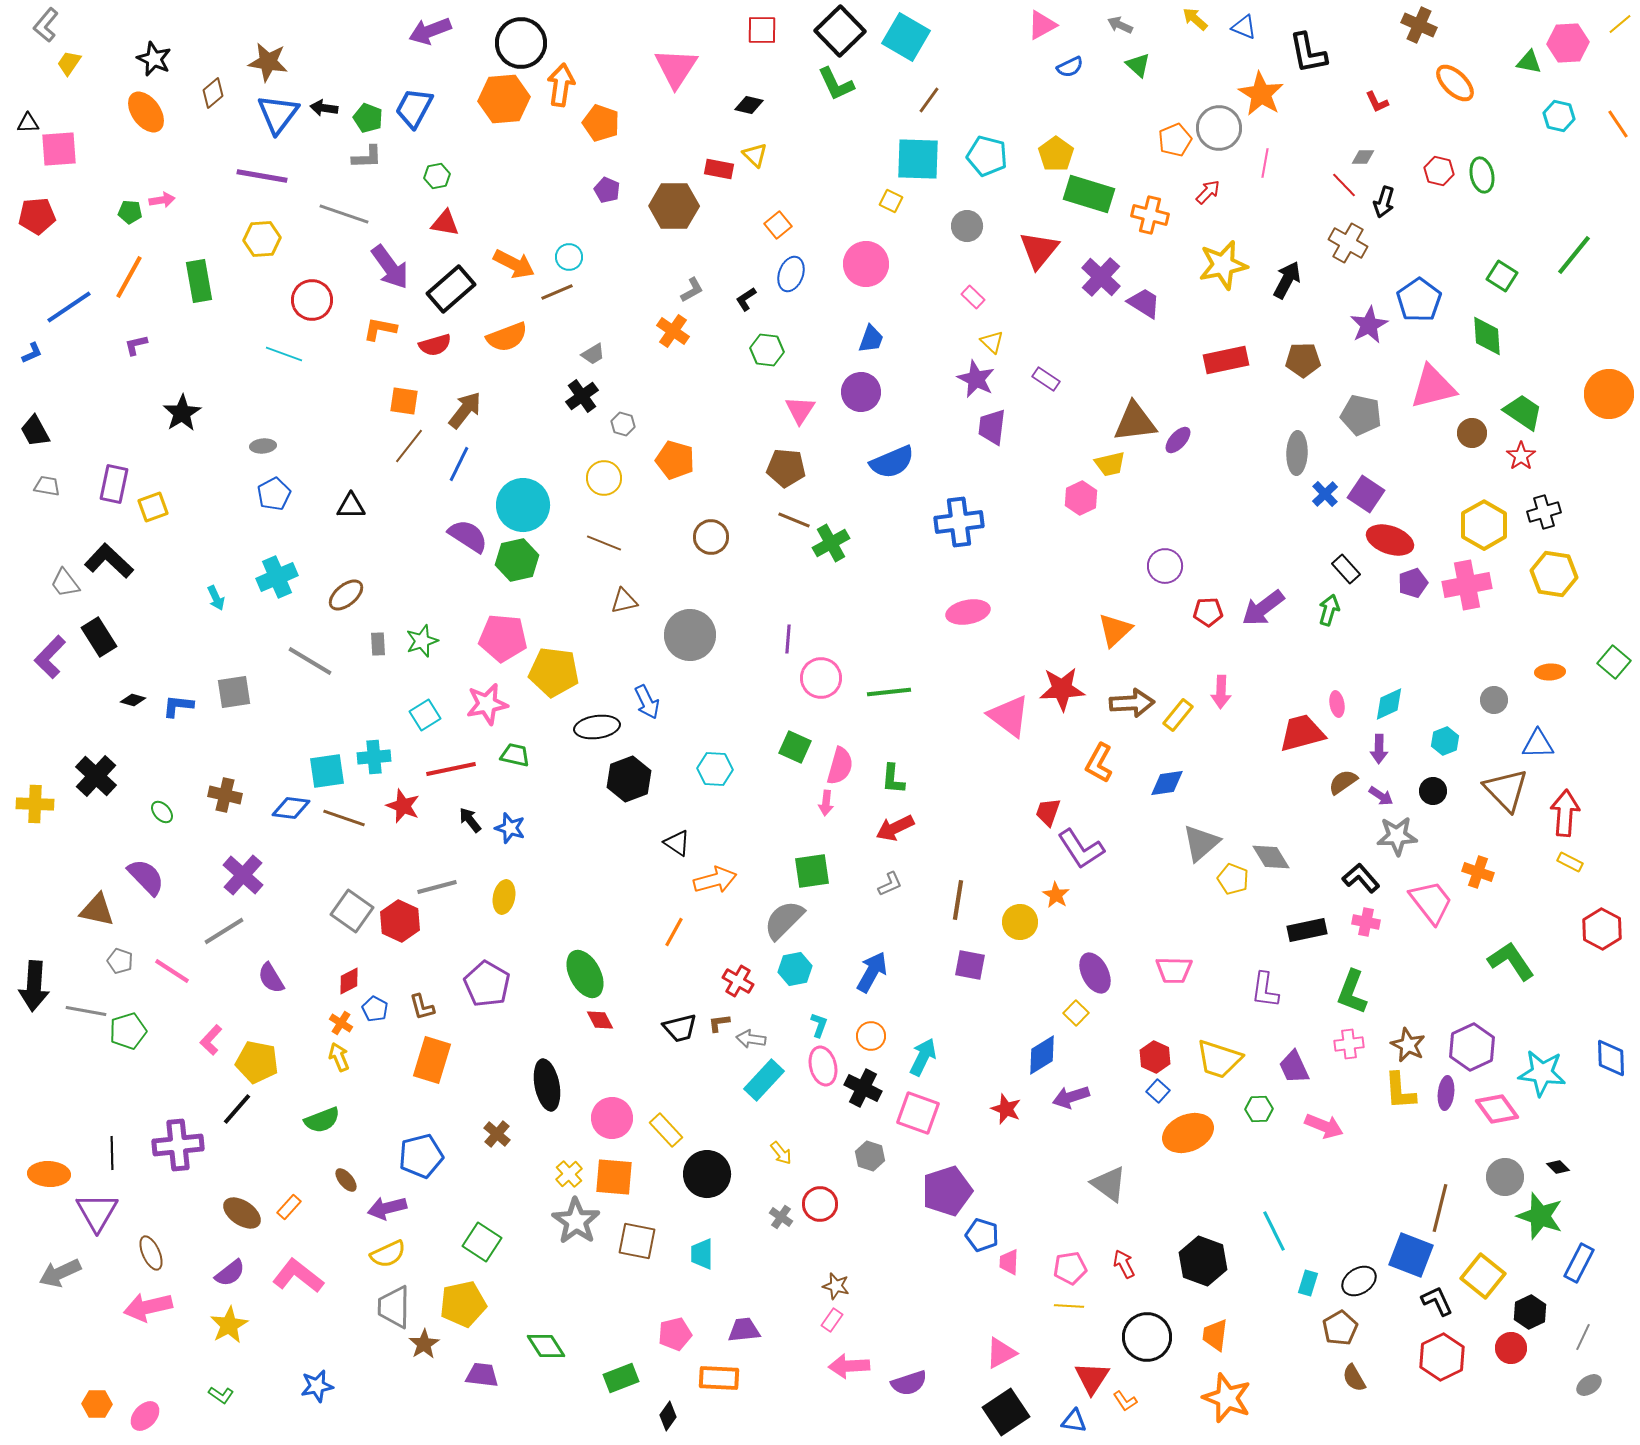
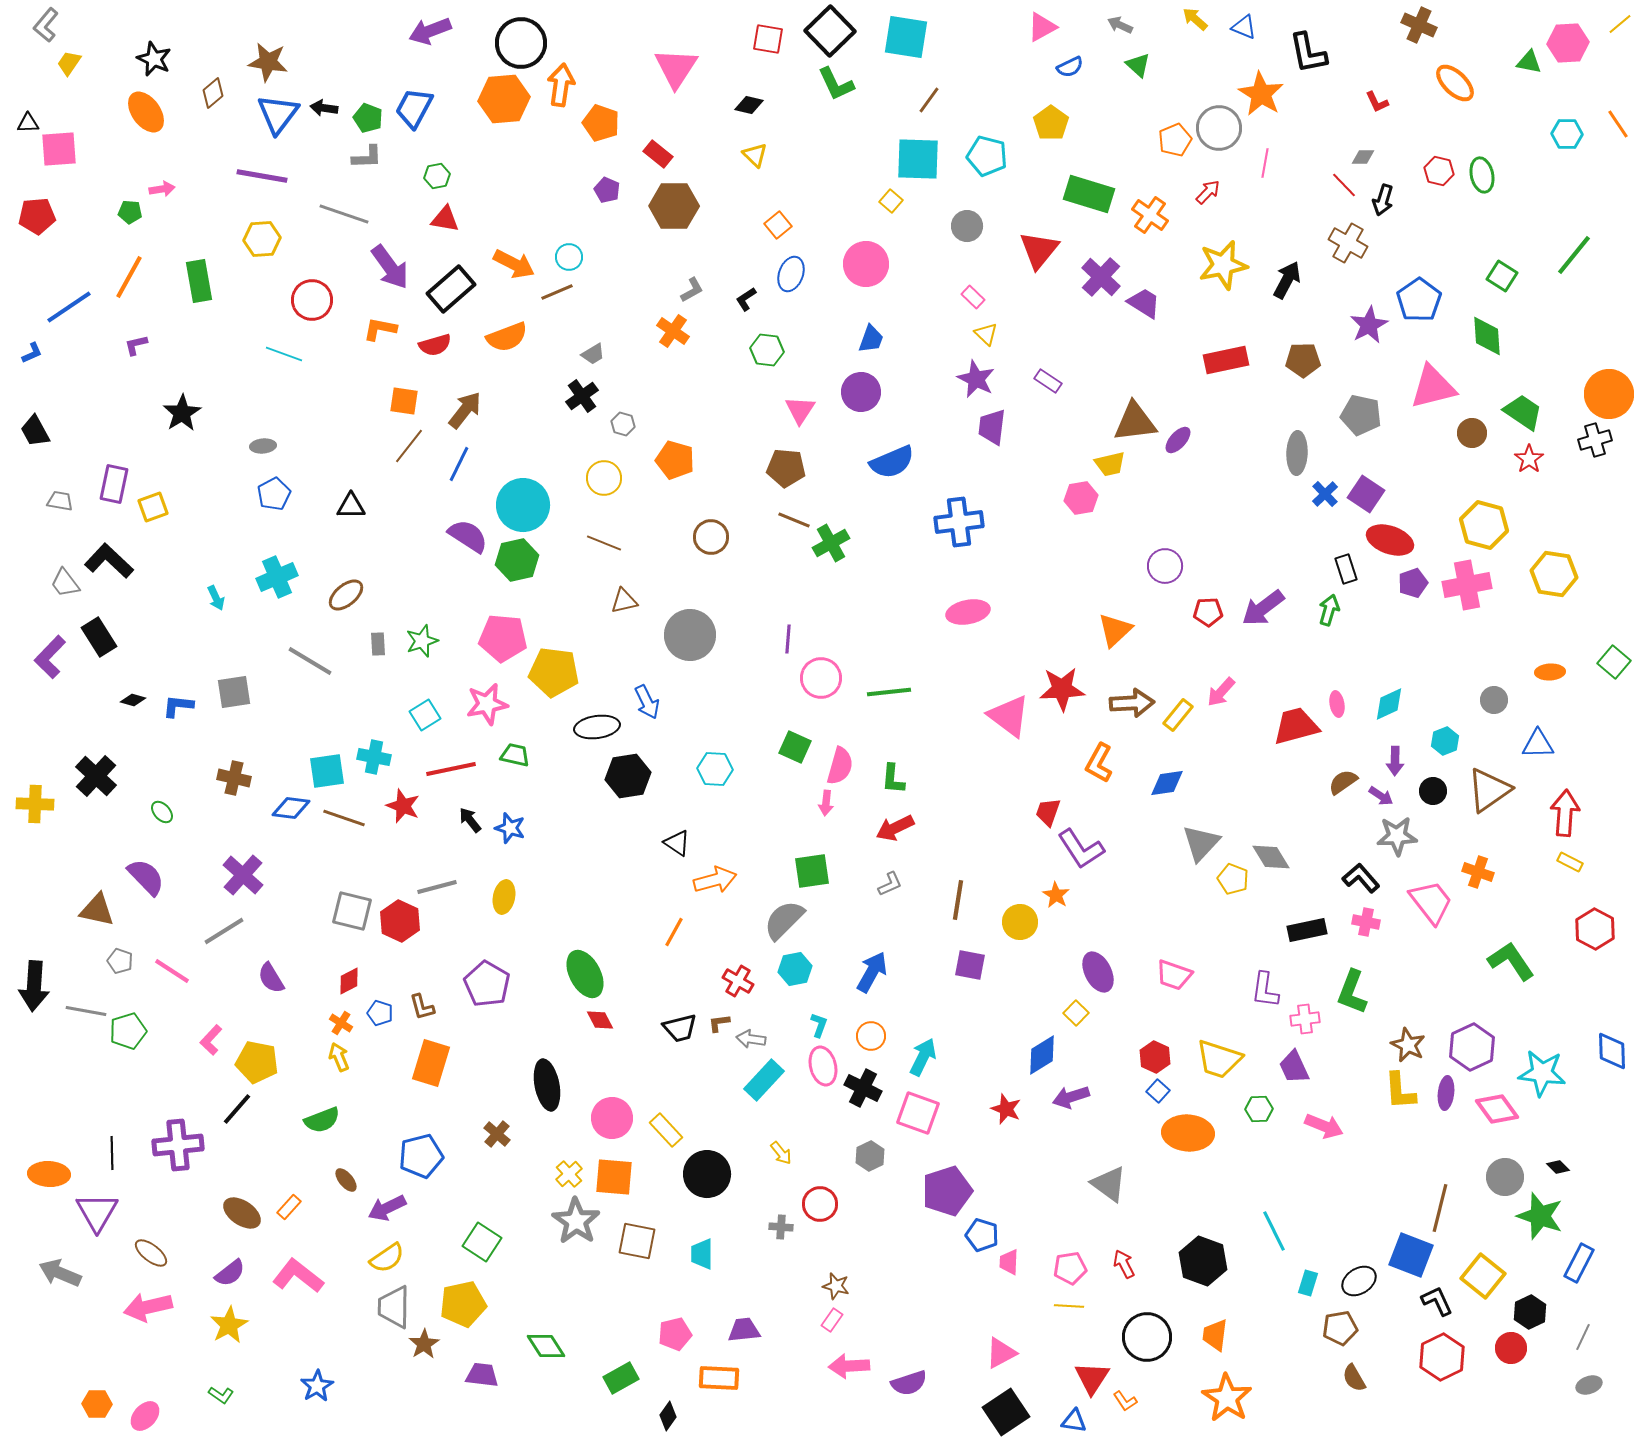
pink triangle at (1042, 25): moved 2 px down
red square at (762, 30): moved 6 px right, 9 px down; rotated 8 degrees clockwise
black square at (840, 31): moved 10 px left
cyan square at (906, 37): rotated 21 degrees counterclockwise
cyan hexagon at (1559, 116): moved 8 px right, 18 px down; rotated 12 degrees counterclockwise
yellow pentagon at (1056, 154): moved 5 px left, 31 px up
red rectangle at (719, 169): moved 61 px left, 15 px up; rotated 28 degrees clockwise
pink arrow at (162, 200): moved 11 px up
yellow square at (891, 201): rotated 15 degrees clockwise
black arrow at (1384, 202): moved 1 px left, 2 px up
orange cross at (1150, 215): rotated 21 degrees clockwise
red triangle at (445, 223): moved 4 px up
yellow triangle at (992, 342): moved 6 px left, 8 px up
purple rectangle at (1046, 379): moved 2 px right, 2 px down
red star at (1521, 456): moved 8 px right, 3 px down
gray trapezoid at (47, 486): moved 13 px right, 15 px down
pink hexagon at (1081, 498): rotated 16 degrees clockwise
black cross at (1544, 512): moved 51 px right, 72 px up
yellow hexagon at (1484, 525): rotated 15 degrees counterclockwise
black rectangle at (1346, 569): rotated 24 degrees clockwise
pink arrow at (1221, 692): rotated 40 degrees clockwise
red trapezoid at (1302, 733): moved 6 px left, 7 px up
purple arrow at (1379, 749): moved 16 px right, 12 px down
cyan cross at (374, 757): rotated 16 degrees clockwise
black hexagon at (629, 779): moved 1 px left, 3 px up; rotated 12 degrees clockwise
brown triangle at (1506, 790): moved 17 px left; rotated 39 degrees clockwise
brown cross at (225, 795): moved 9 px right, 17 px up
gray triangle at (1201, 843): rotated 6 degrees counterclockwise
gray square at (352, 911): rotated 21 degrees counterclockwise
red hexagon at (1602, 929): moved 7 px left
pink trapezoid at (1174, 970): moved 5 px down; rotated 18 degrees clockwise
purple ellipse at (1095, 973): moved 3 px right, 1 px up
blue pentagon at (375, 1009): moved 5 px right, 4 px down; rotated 10 degrees counterclockwise
pink cross at (1349, 1044): moved 44 px left, 25 px up
blue diamond at (1611, 1058): moved 1 px right, 7 px up
orange rectangle at (432, 1060): moved 1 px left, 3 px down
orange ellipse at (1188, 1133): rotated 27 degrees clockwise
gray hexagon at (870, 1156): rotated 16 degrees clockwise
purple arrow at (387, 1208): rotated 12 degrees counterclockwise
gray cross at (781, 1217): moved 10 px down; rotated 30 degrees counterclockwise
brown ellipse at (151, 1253): rotated 28 degrees counterclockwise
yellow semicircle at (388, 1254): moved 1 px left, 4 px down; rotated 9 degrees counterclockwise
gray arrow at (60, 1273): rotated 48 degrees clockwise
brown pentagon at (1340, 1328): rotated 20 degrees clockwise
green rectangle at (621, 1378): rotated 8 degrees counterclockwise
gray ellipse at (1589, 1385): rotated 15 degrees clockwise
blue star at (317, 1386): rotated 20 degrees counterclockwise
orange star at (1227, 1398): rotated 12 degrees clockwise
